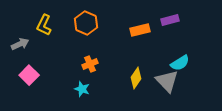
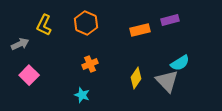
cyan star: moved 6 px down
